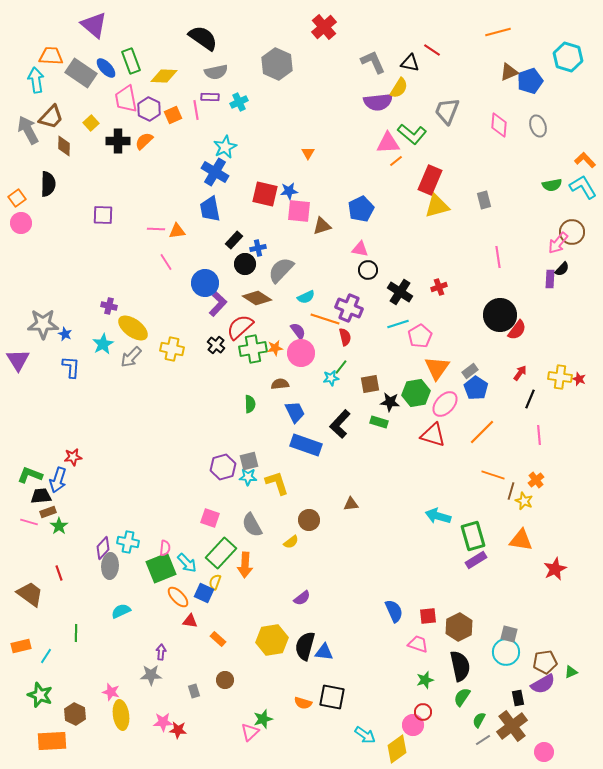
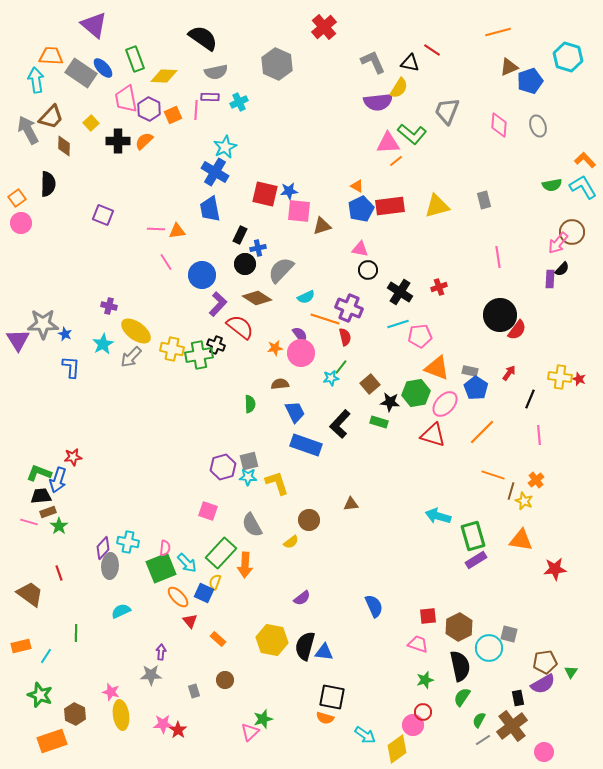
green rectangle at (131, 61): moved 4 px right, 2 px up
blue ellipse at (106, 68): moved 3 px left
brown triangle at (509, 72): moved 5 px up
pink line at (196, 110): rotated 12 degrees clockwise
orange triangle at (308, 153): moved 49 px right, 33 px down; rotated 32 degrees counterclockwise
red rectangle at (430, 180): moved 40 px left, 26 px down; rotated 60 degrees clockwise
purple square at (103, 215): rotated 20 degrees clockwise
black rectangle at (234, 240): moved 6 px right, 5 px up; rotated 18 degrees counterclockwise
blue circle at (205, 283): moved 3 px left, 8 px up
red semicircle at (240, 327): rotated 80 degrees clockwise
yellow ellipse at (133, 328): moved 3 px right, 3 px down
purple semicircle at (298, 331): moved 2 px right, 4 px down
pink pentagon at (420, 336): rotated 25 degrees clockwise
black cross at (216, 345): rotated 18 degrees counterclockwise
green cross at (253, 349): moved 54 px left, 6 px down
purple triangle at (18, 360): moved 20 px up
orange triangle at (437, 368): rotated 44 degrees counterclockwise
gray rectangle at (470, 371): rotated 49 degrees clockwise
red arrow at (520, 373): moved 11 px left
brown square at (370, 384): rotated 30 degrees counterclockwise
green L-shape at (30, 475): moved 9 px right, 2 px up
pink square at (210, 518): moved 2 px left, 7 px up
red star at (555, 569): rotated 20 degrees clockwise
blue semicircle at (394, 611): moved 20 px left, 5 px up
red triangle at (190, 621): rotated 42 degrees clockwise
yellow hexagon at (272, 640): rotated 20 degrees clockwise
cyan circle at (506, 652): moved 17 px left, 4 px up
green triangle at (571, 672): rotated 32 degrees counterclockwise
orange semicircle at (303, 703): moved 22 px right, 15 px down
pink star at (163, 722): moved 2 px down
red star at (178, 730): rotated 30 degrees clockwise
orange rectangle at (52, 741): rotated 16 degrees counterclockwise
